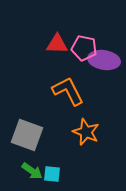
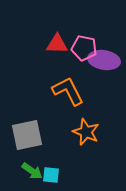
gray square: rotated 32 degrees counterclockwise
cyan square: moved 1 px left, 1 px down
